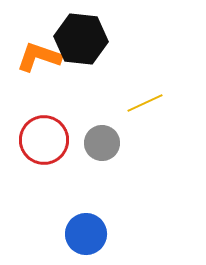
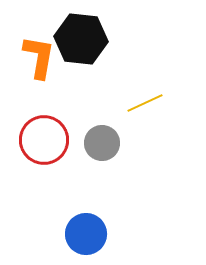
orange L-shape: rotated 81 degrees clockwise
